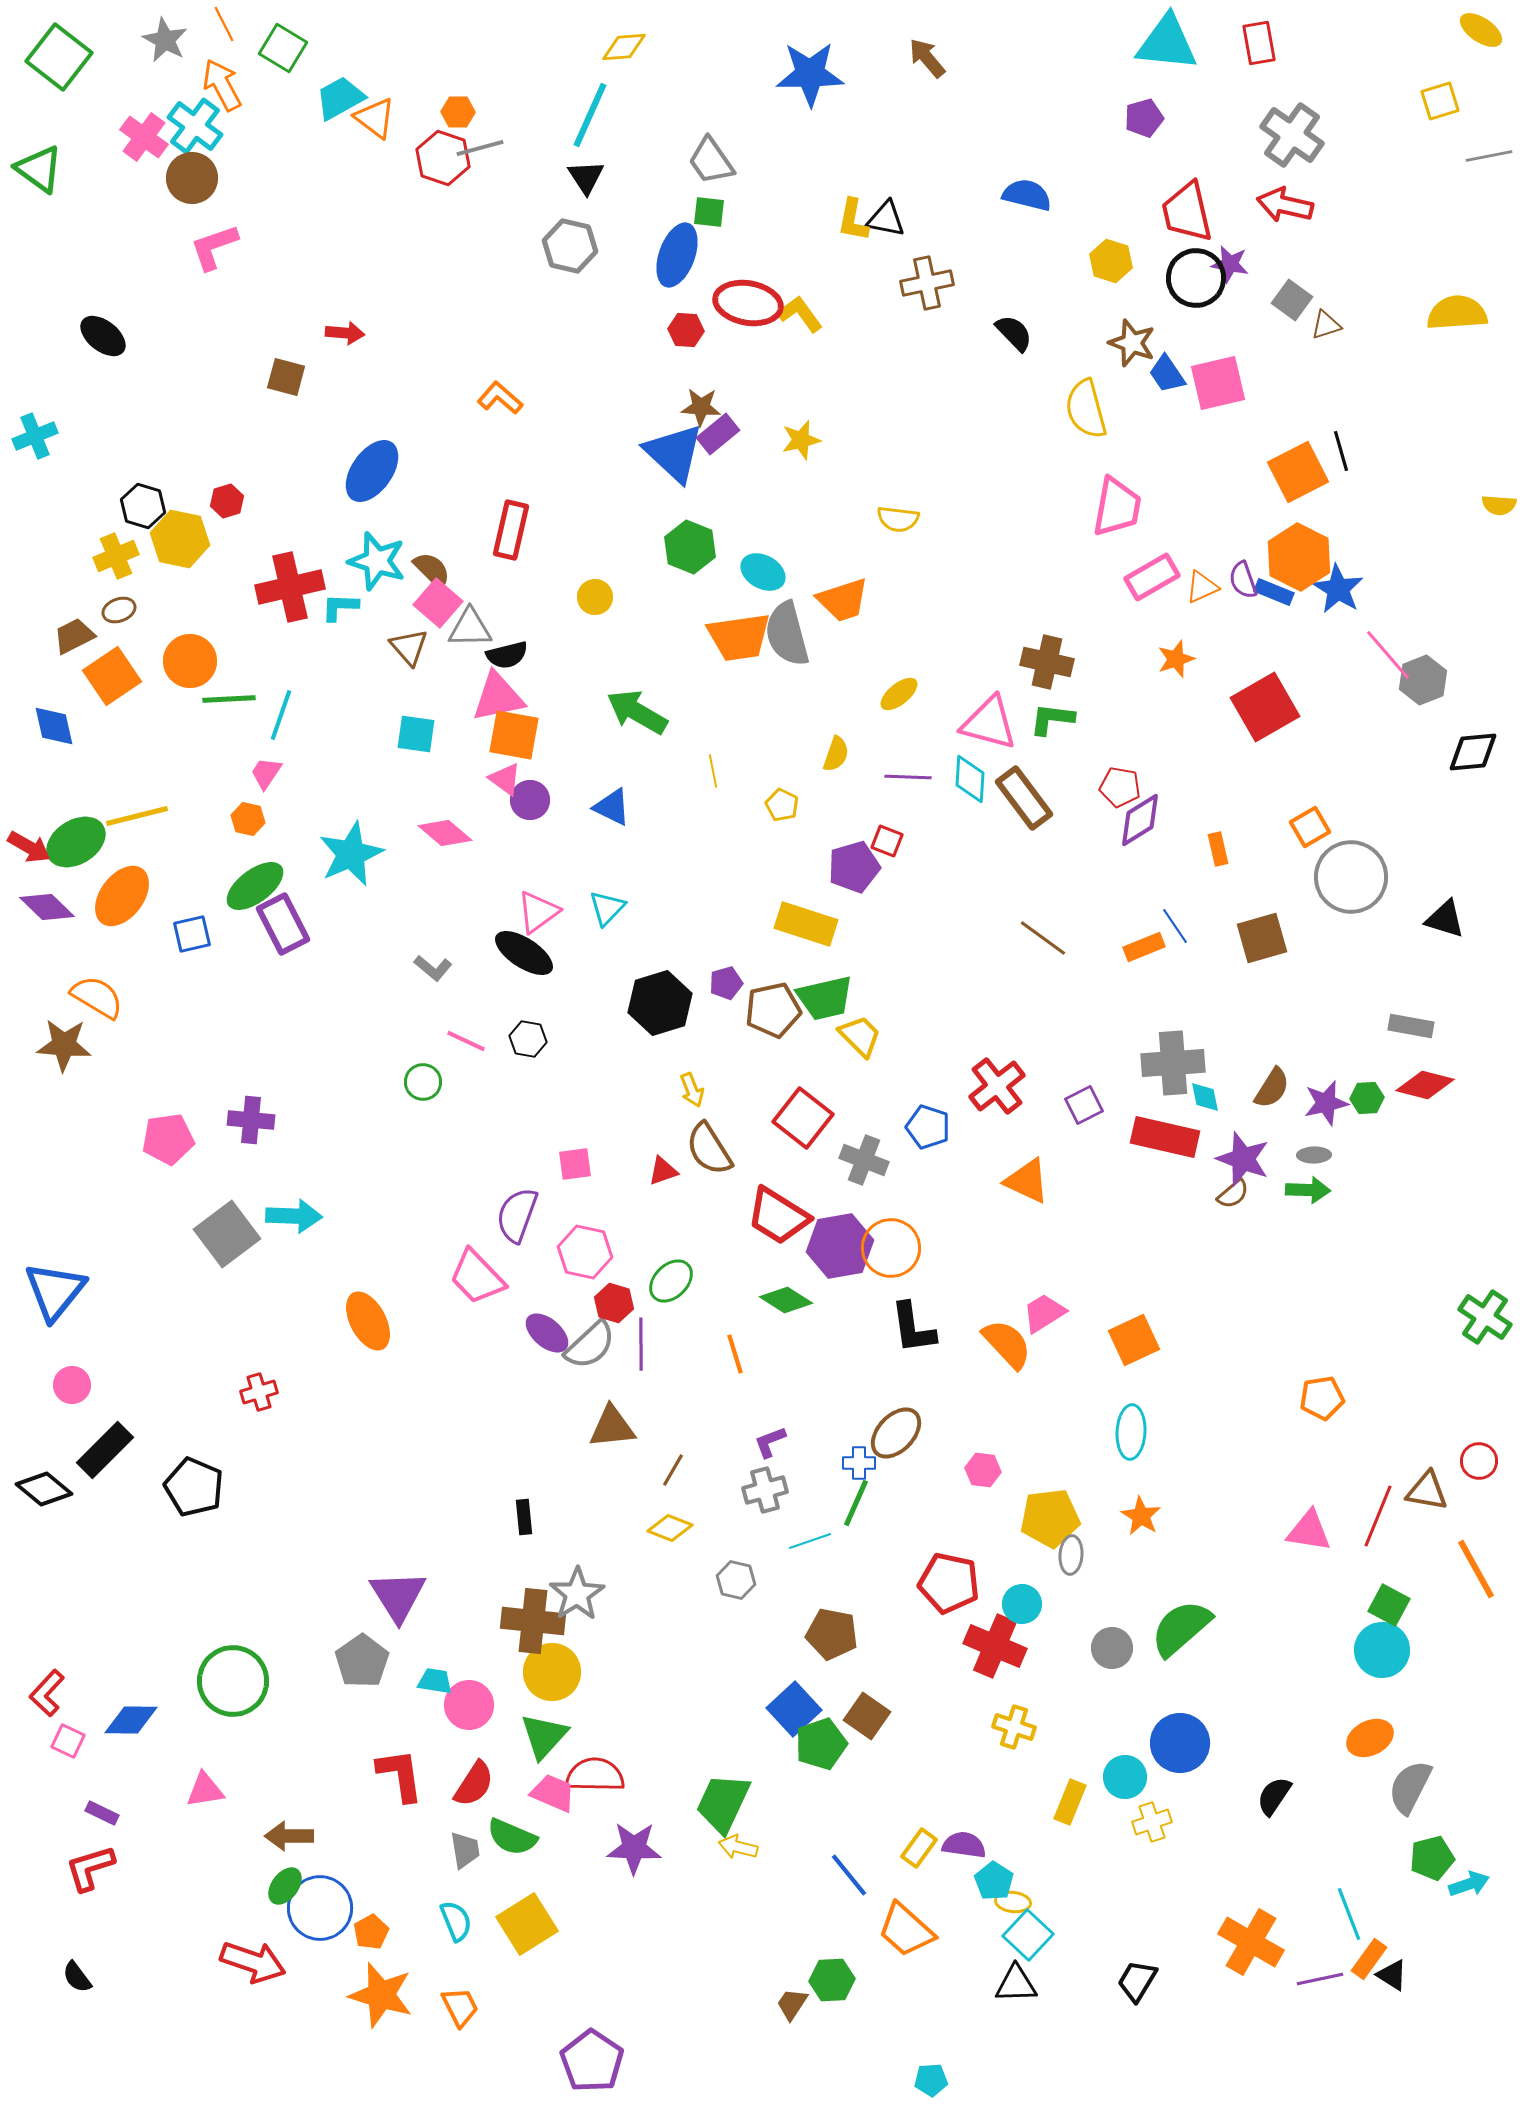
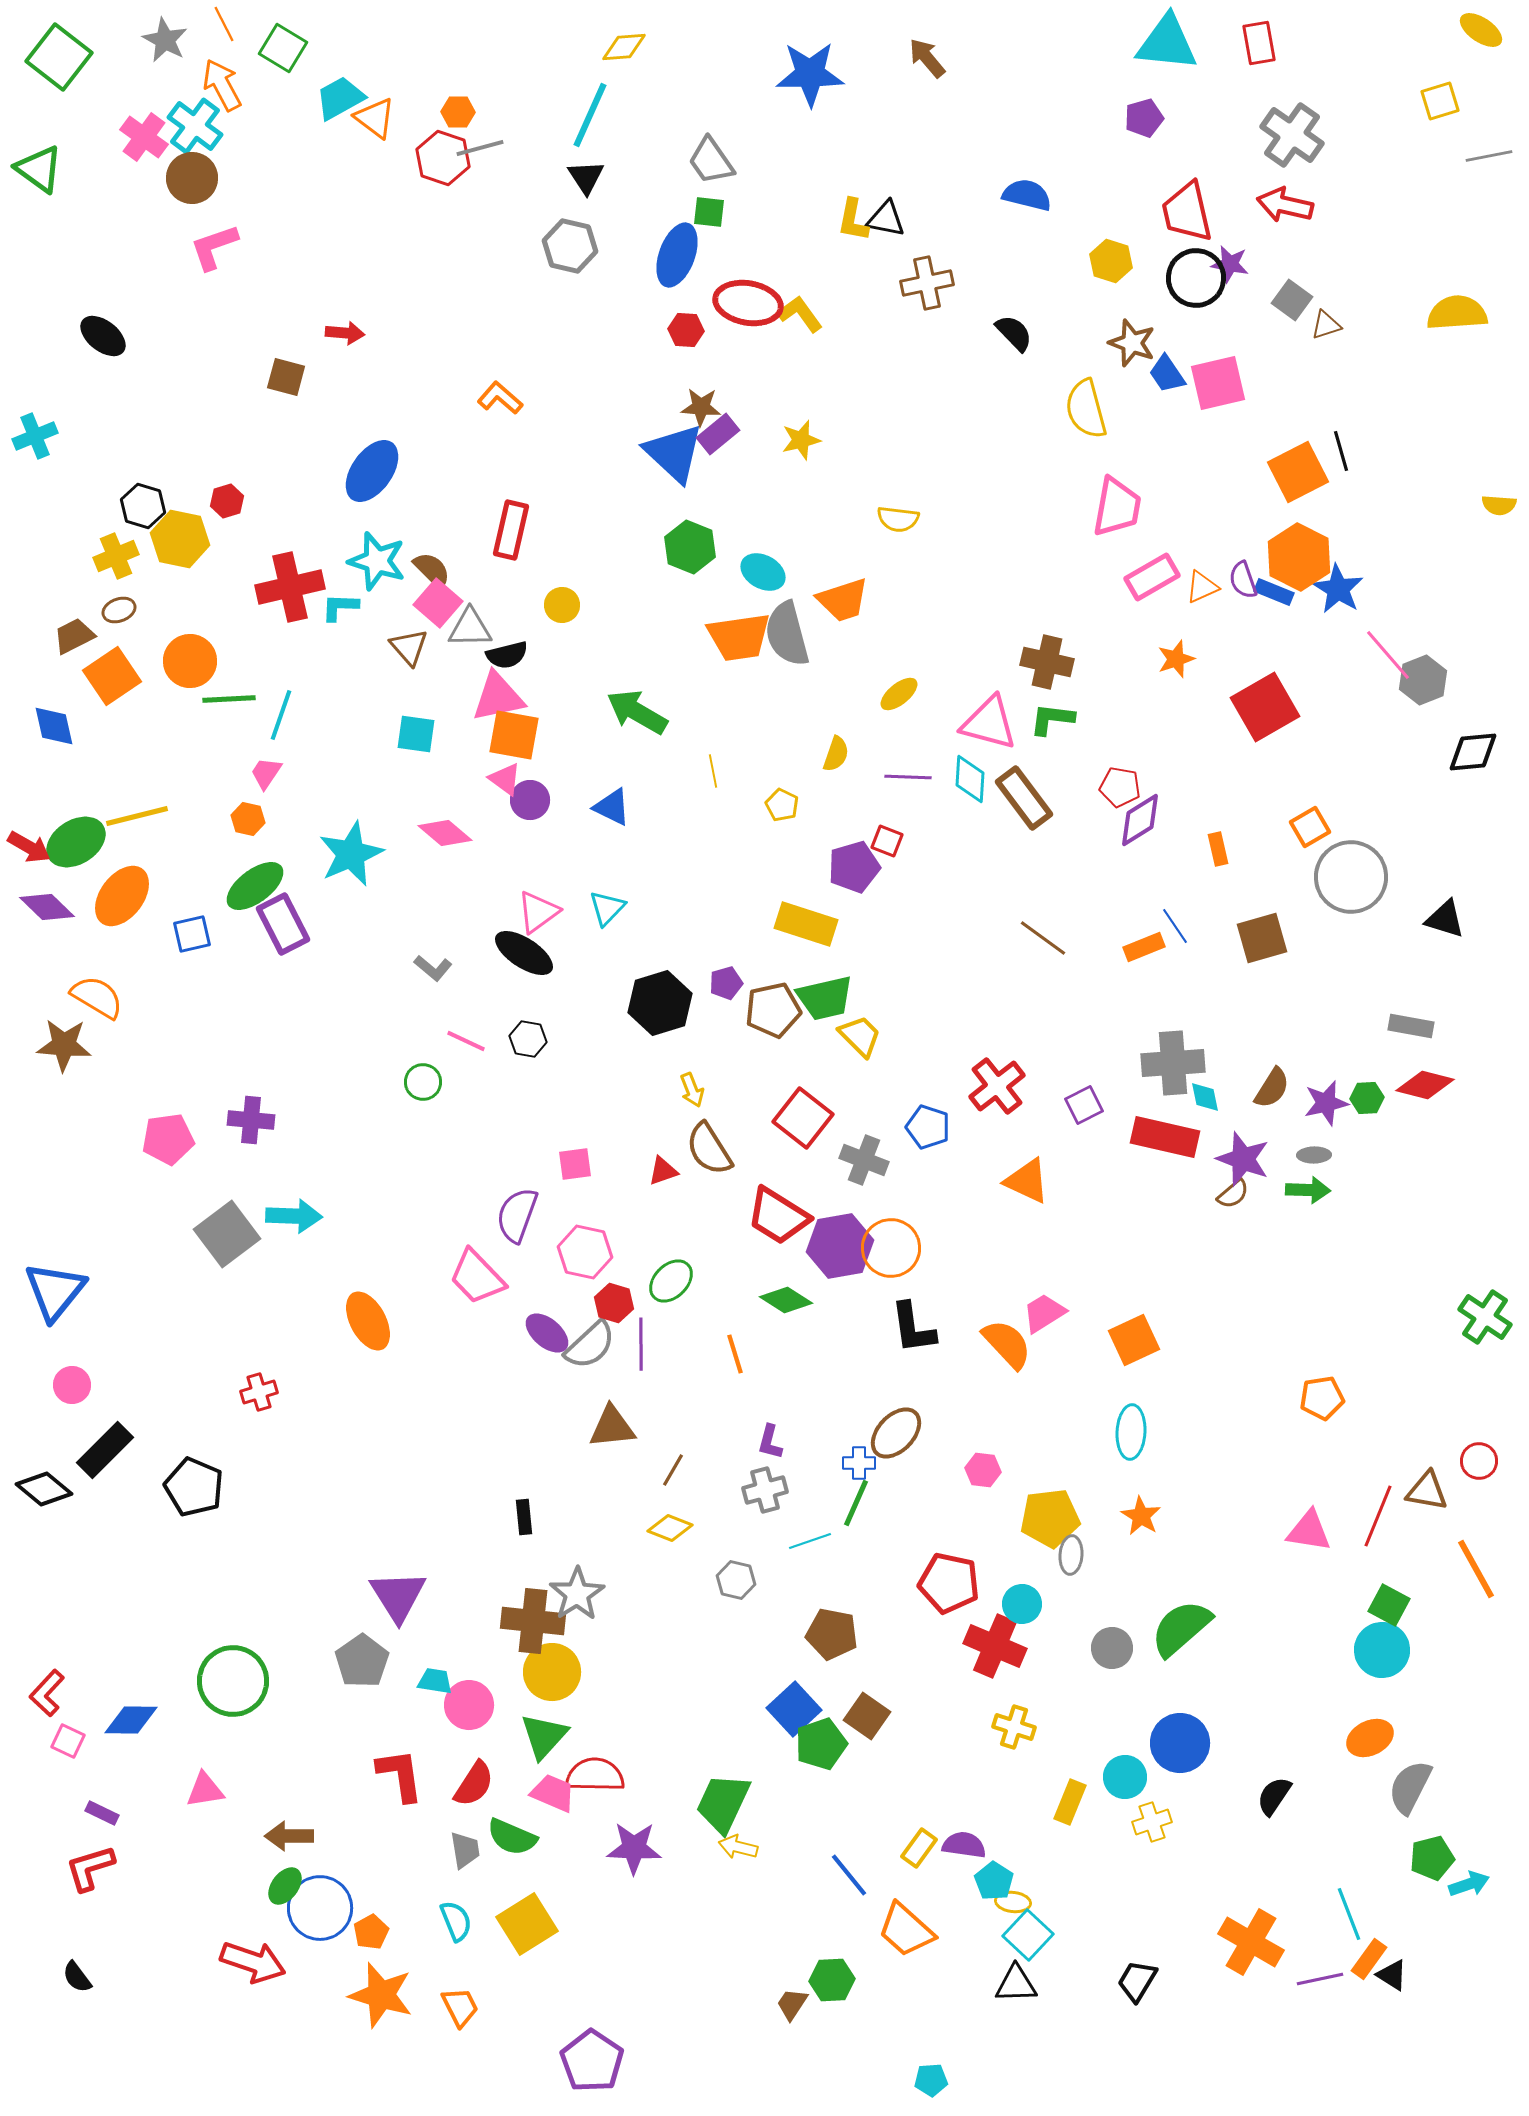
yellow circle at (595, 597): moved 33 px left, 8 px down
purple L-shape at (770, 1442): rotated 54 degrees counterclockwise
